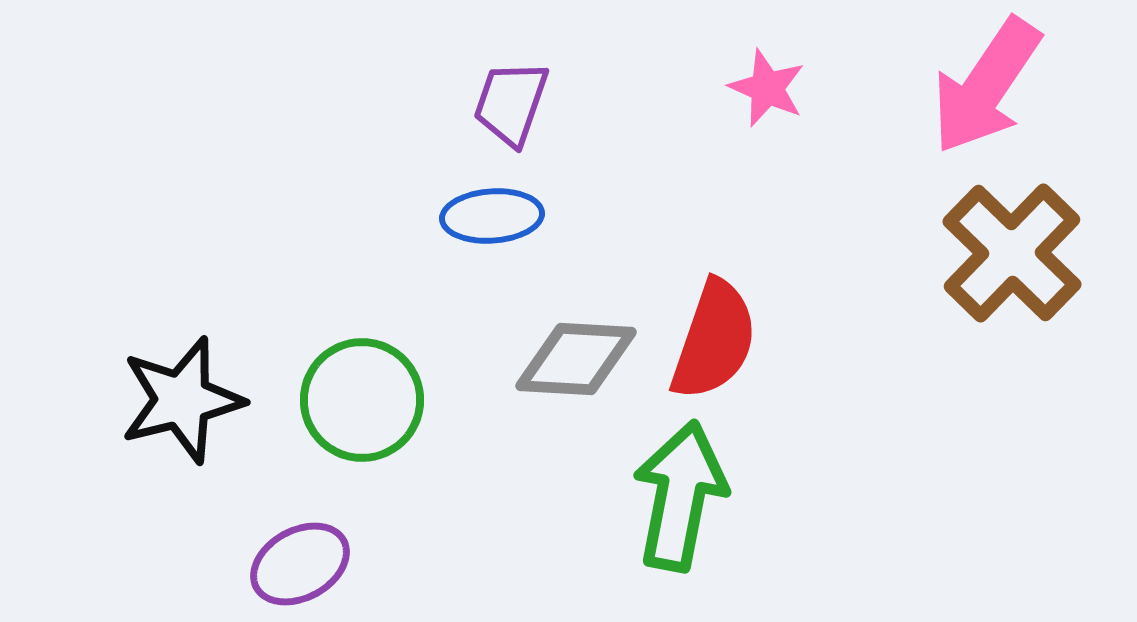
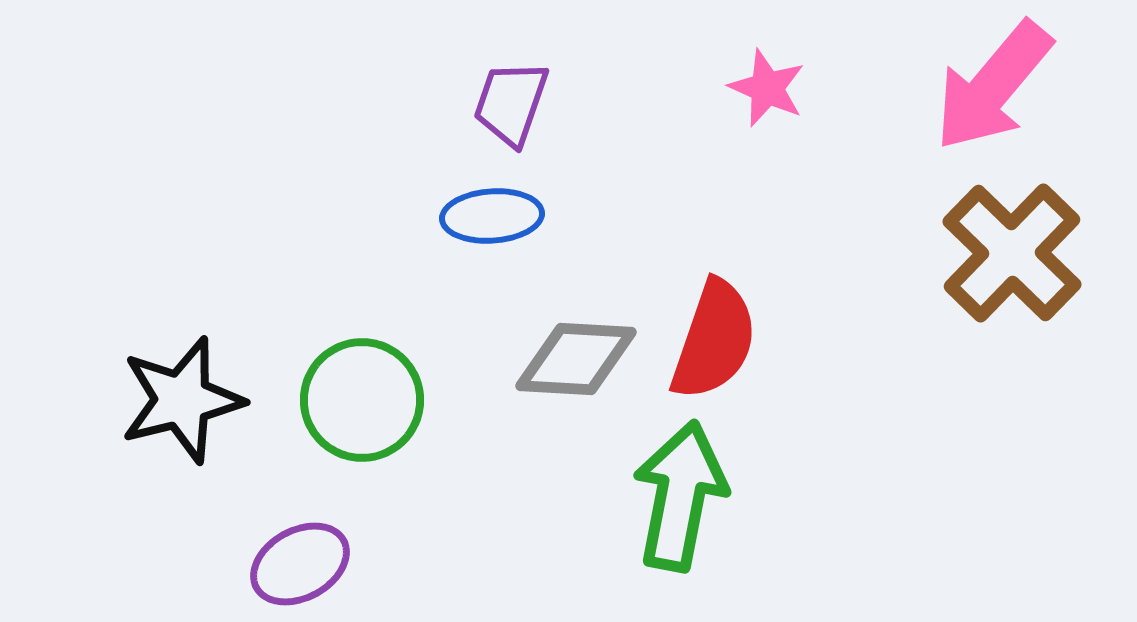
pink arrow: moved 7 px right; rotated 6 degrees clockwise
